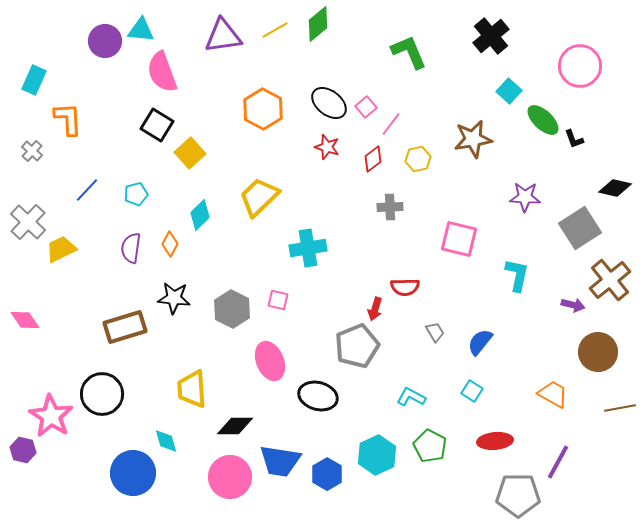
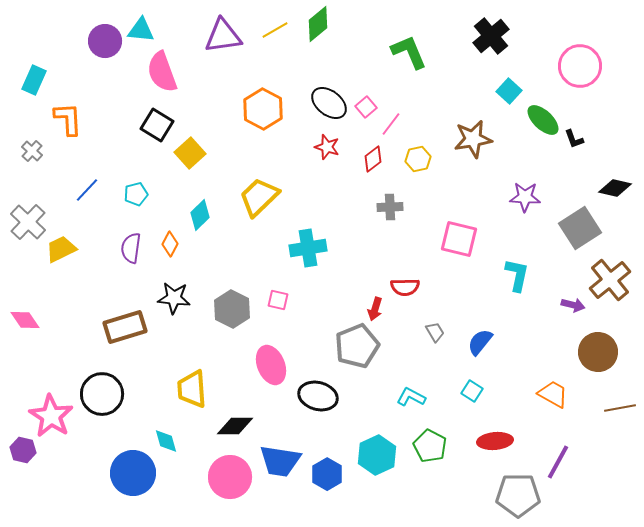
pink ellipse at (270, 361): moved 1 px right, 4 px down
